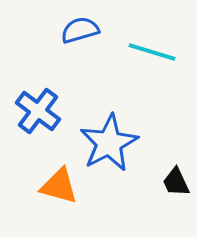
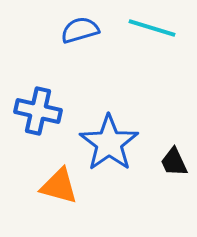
cyan line: moved 24 px up
blue cross: rotated 24 degrees counterclockwise
blue star: rotated 8 degrees counterclockwise
black trapezoid: moved 2 px left, 20 px up
